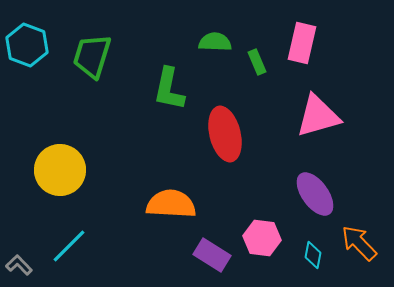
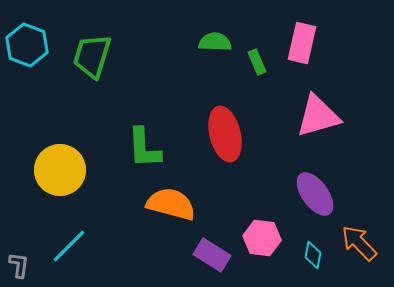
green L-shape: moved 25 px left, 59 px down; rotated 15 degrees counterclockwise
orange semicircle: rotated 12 degrees clockwise
gray L-shape: rotated 52 degrees clockwise
